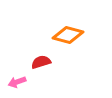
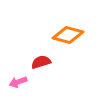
pink arrow: moved 1 px right
